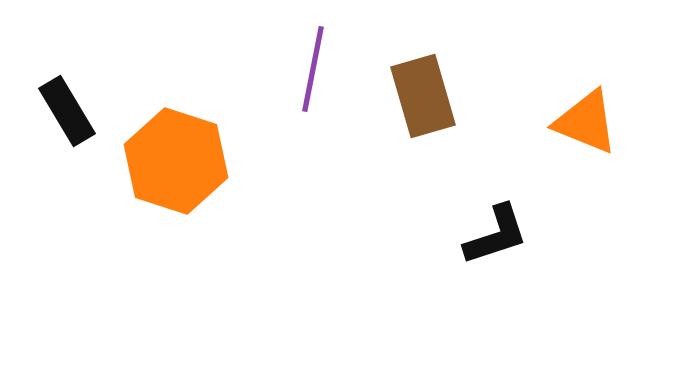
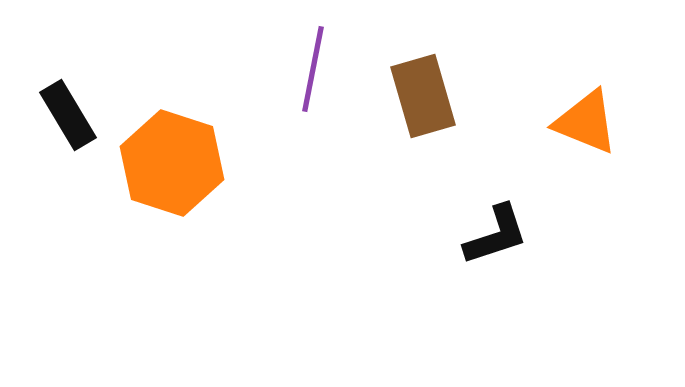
black rectangle: moved 1 px right, 4 px down
orange hexagon: moved 4 px left, 2 px down
